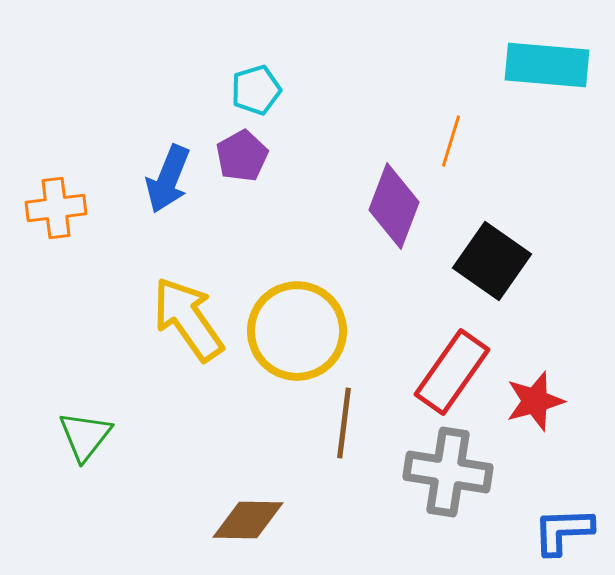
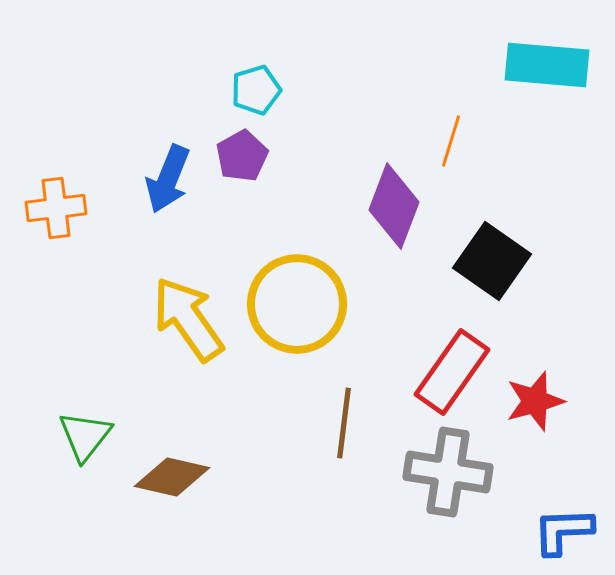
yellow circle: moved 27 px up
brown diamond: moved 76 px left, 43 px up; rotated 12 degrees clockwise
